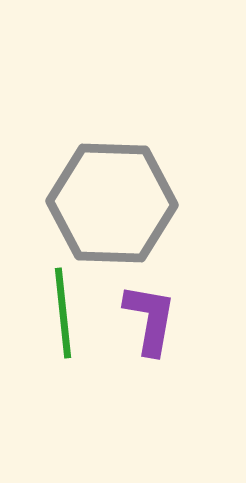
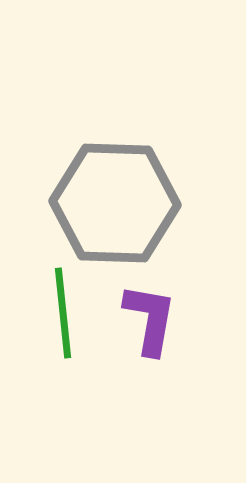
gray hexagon: moved 3 px right
